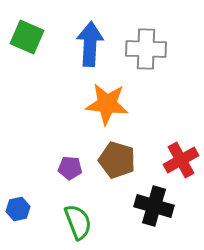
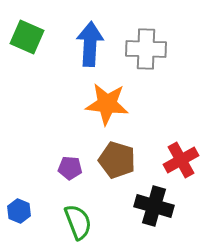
blue hexagon: moved 1 px right, 2 px down; rotated 25 degrees counterclockwise
